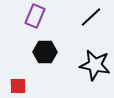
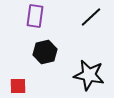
purple rectangle: rotated 15 degrees counterclockwise
black hexagon: rotated 15 degrees counterclockwise
black star: moved 6 px left, 10 px down
